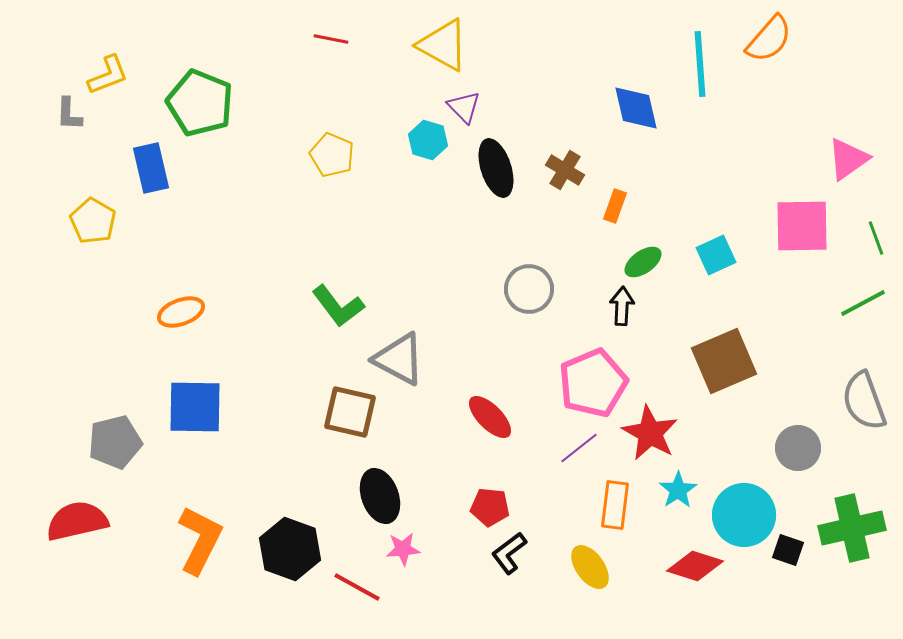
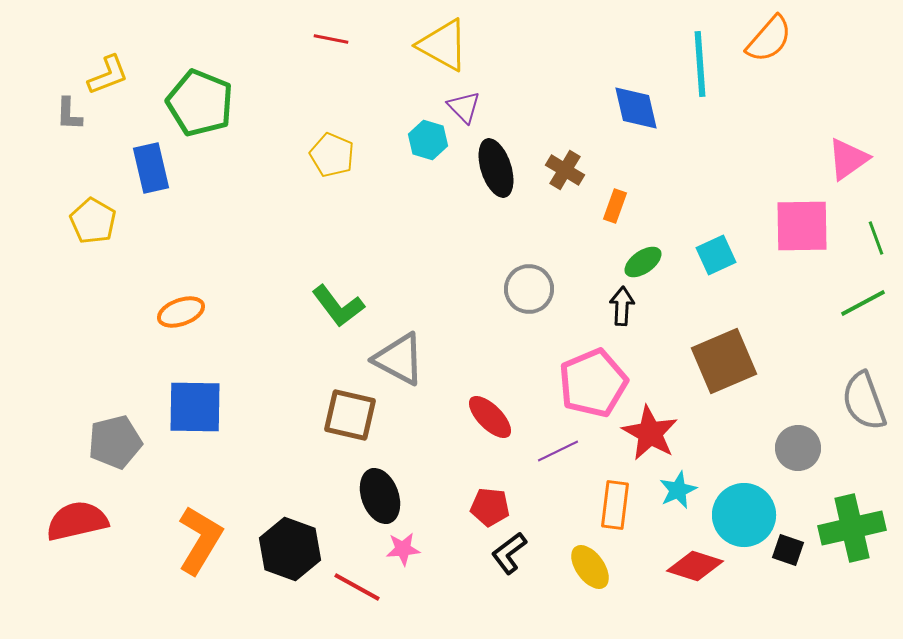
brown square at (350, 412): moved 3 px down
purple line at (579, 448): moved 21 px left, 3 px down; rotated 12 degrees clockwise
cyan star at (678, 490): rotated 9 degrees clockwise
orange L-shape at (200, 540): rotated 4 degrees clockwise
